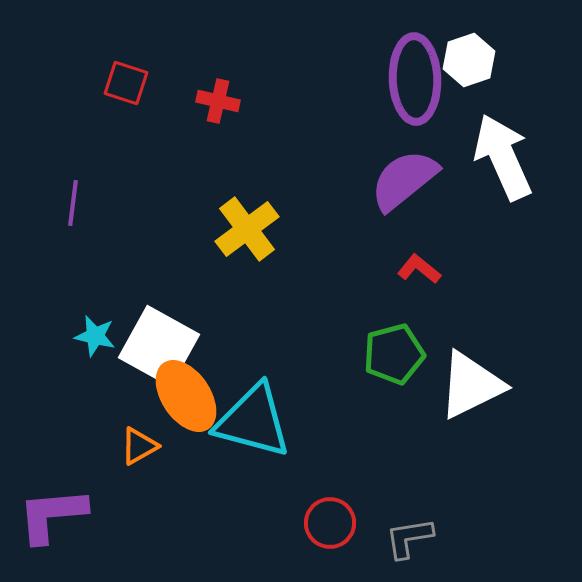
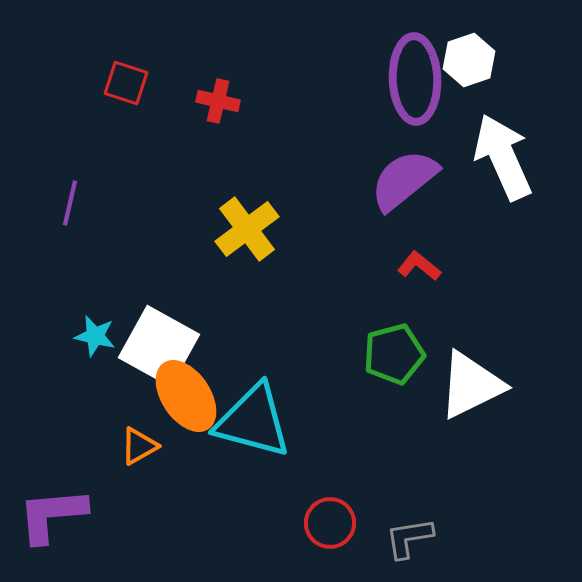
purple line: moved 3 px left; rotated 6 degrees clockwise
red L-shape: moved 3 px up
